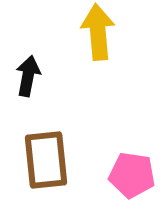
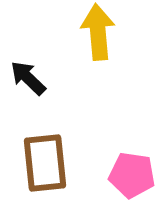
black arrow: moved 2 px down; rotated 57 degrees counterclockwise
brown rectangle: moved 1 px left, 3 px down
